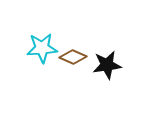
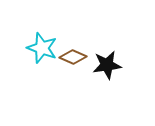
cyan star: rotated 24 degrees clockwise
